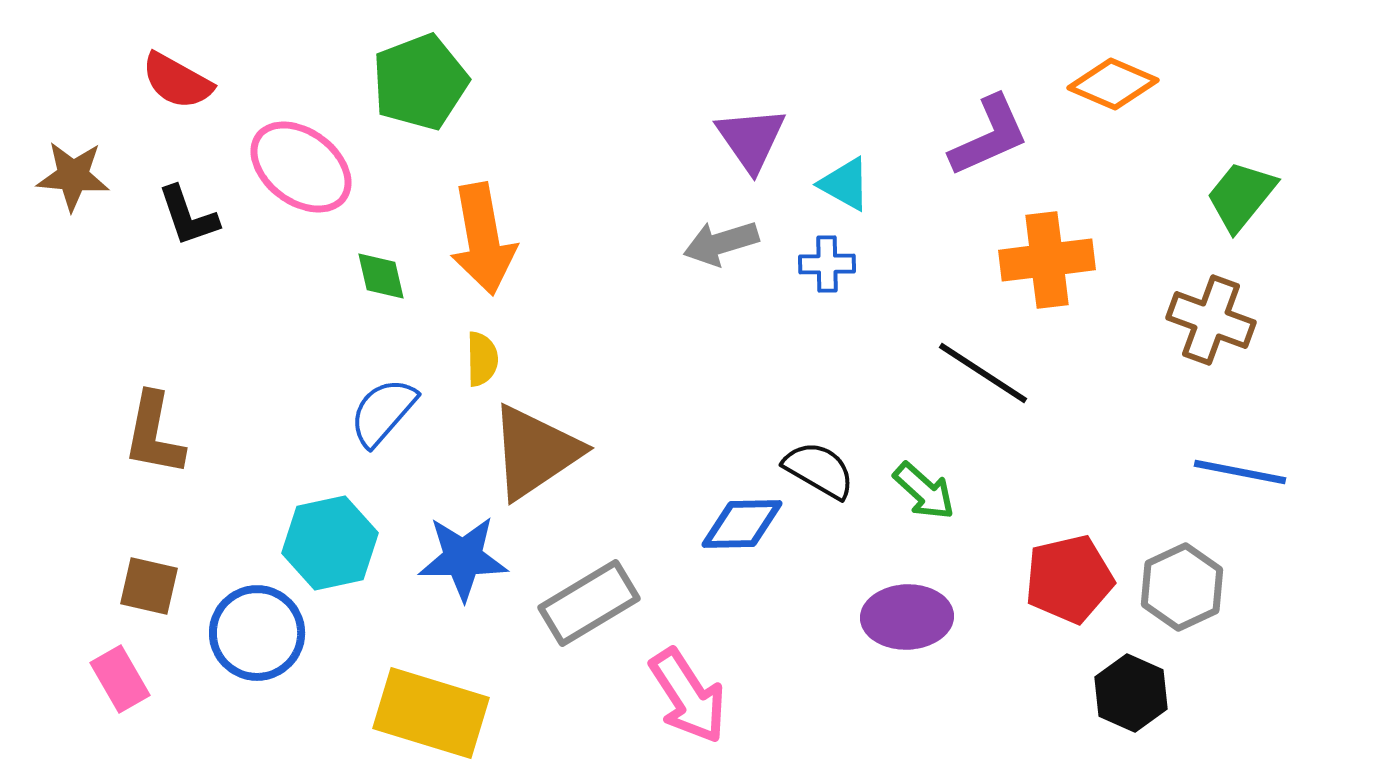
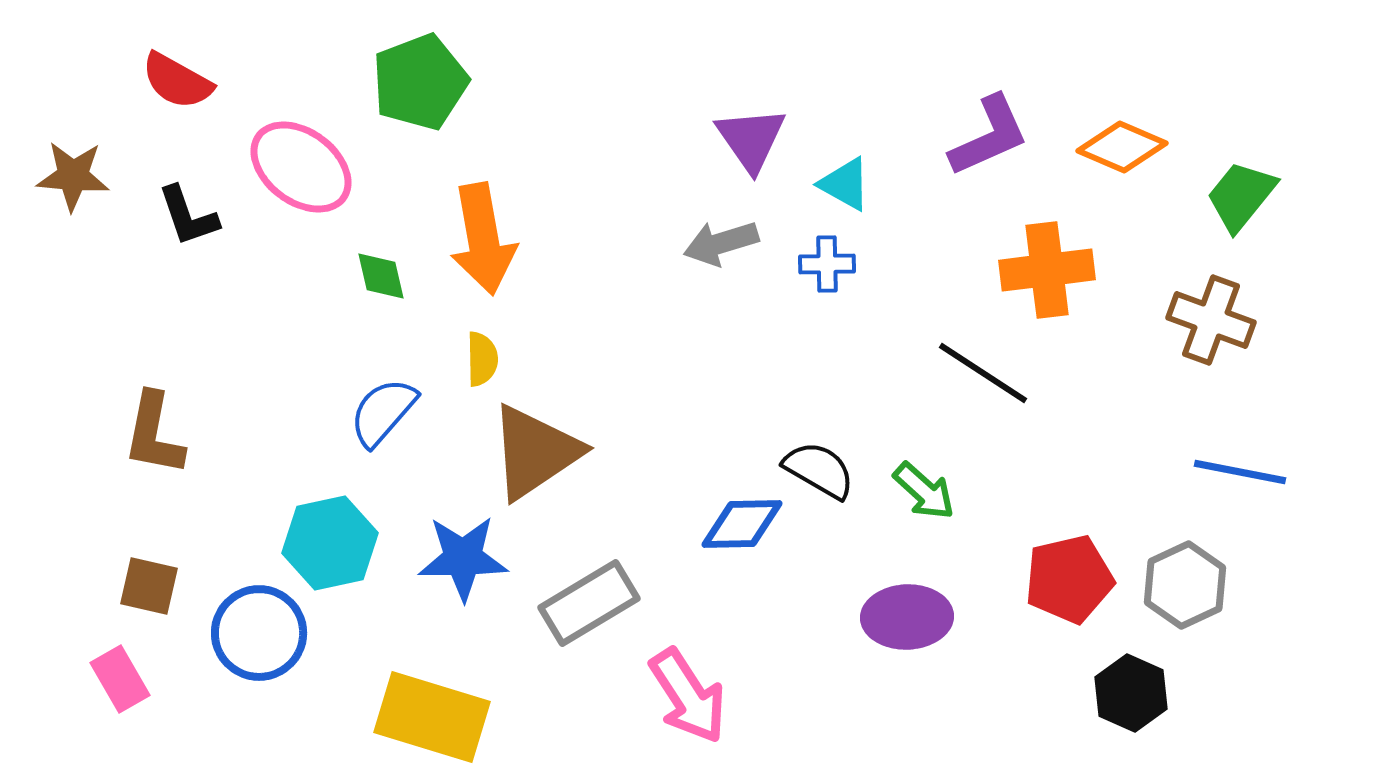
orange diamond: moved 9 px right, 63 px down
orange cross: moved 10 px down
gray hexagon: moved 3 px right, 2 px up
blue circle: moved 2 px right
yellow rectangle: moved 1 px right, 4 px down
